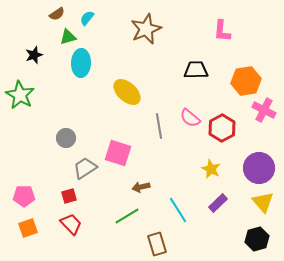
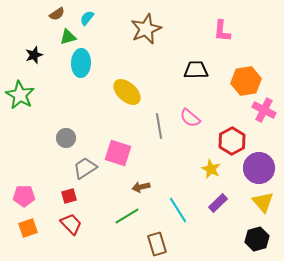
red hexagon: moved 10 px right, 13 px down
